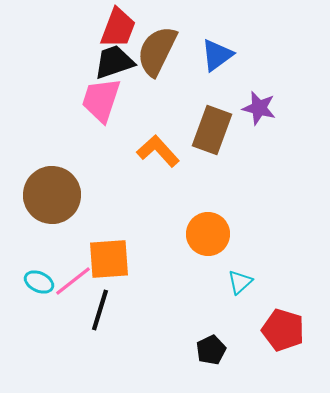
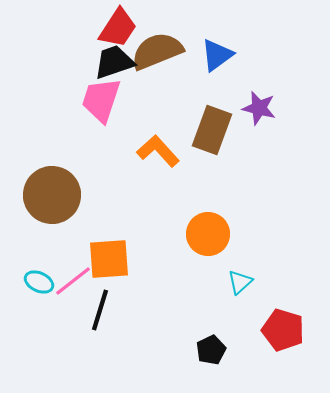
red trapezoid: rotated 12 degrees clockwise
brown semicircle: rotated 42 degrees clockwise
